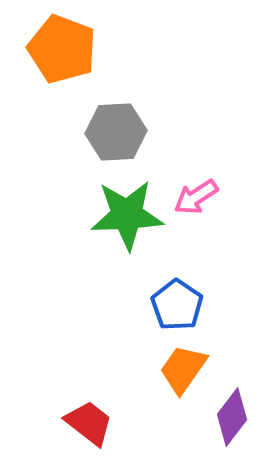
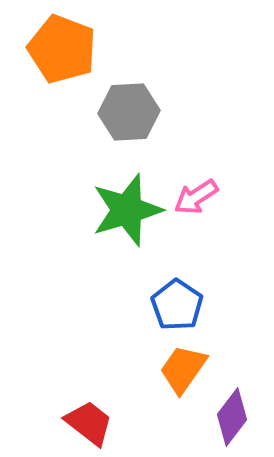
gray hexagon: moved 13 px right, 20 px up
green star: moved 5 px up; rotated 14 degrees counterclockwise
